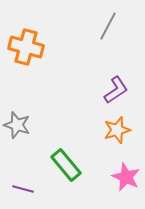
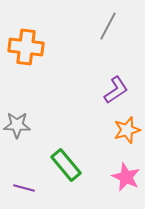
orange cross: rotated 8 degrees counterclockwise
gray star: rotated 16 degrees counterclockwise
orange star: moved 10 px right
purple line: moved 1 px right, 1 px up
